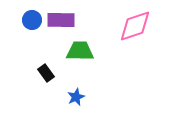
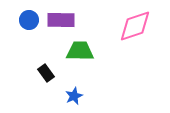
blue circle: moved 3 px left
blue star: moved 2 px left, 1 px up
